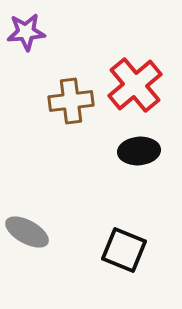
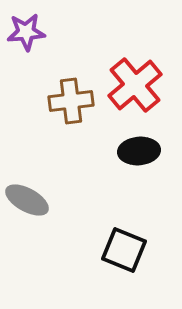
gray ellipse: moved 32 px up
